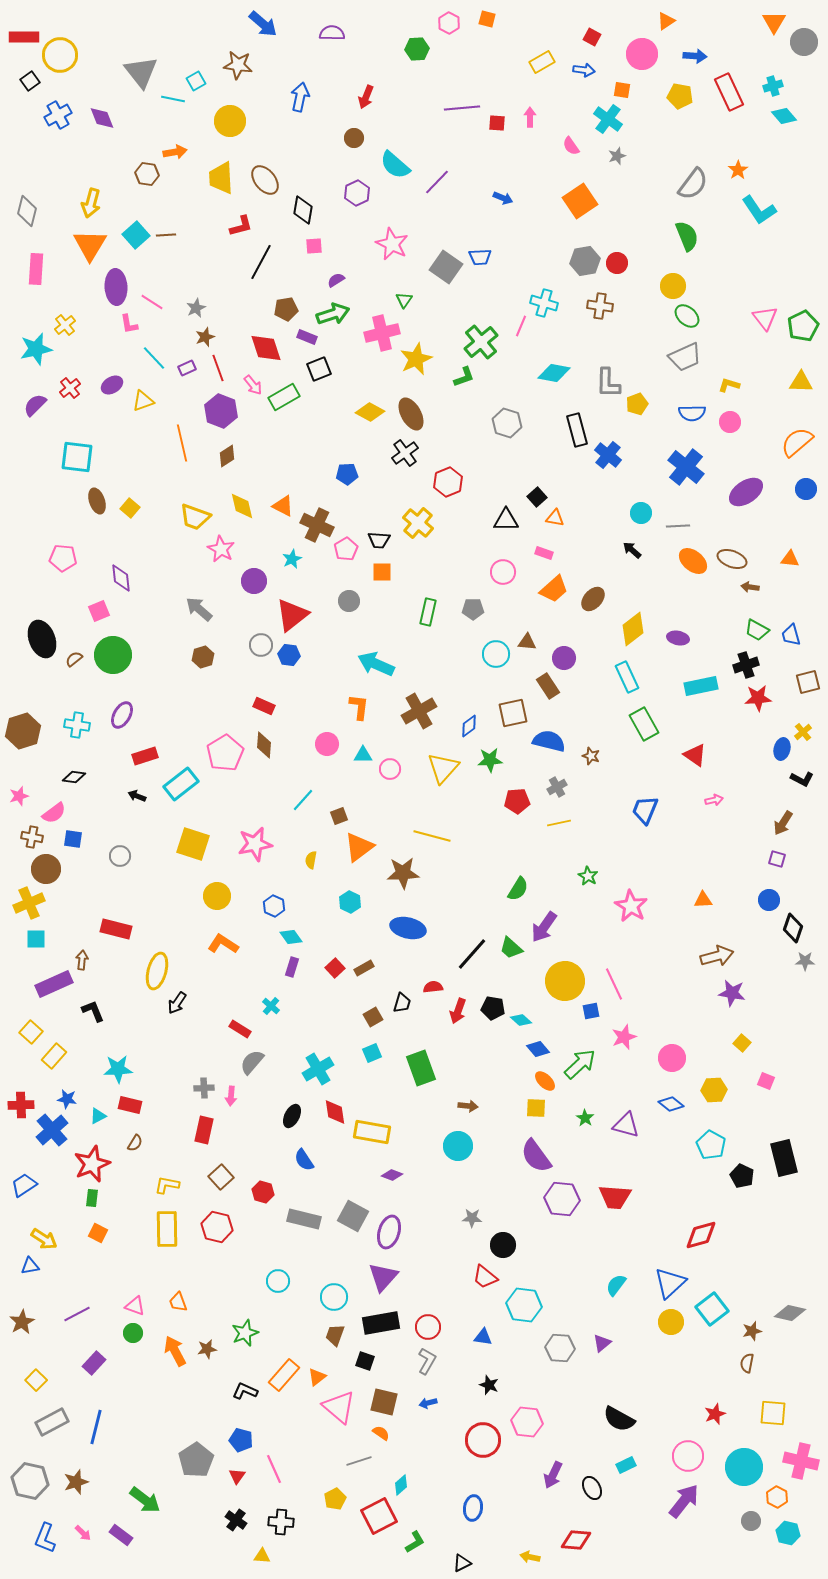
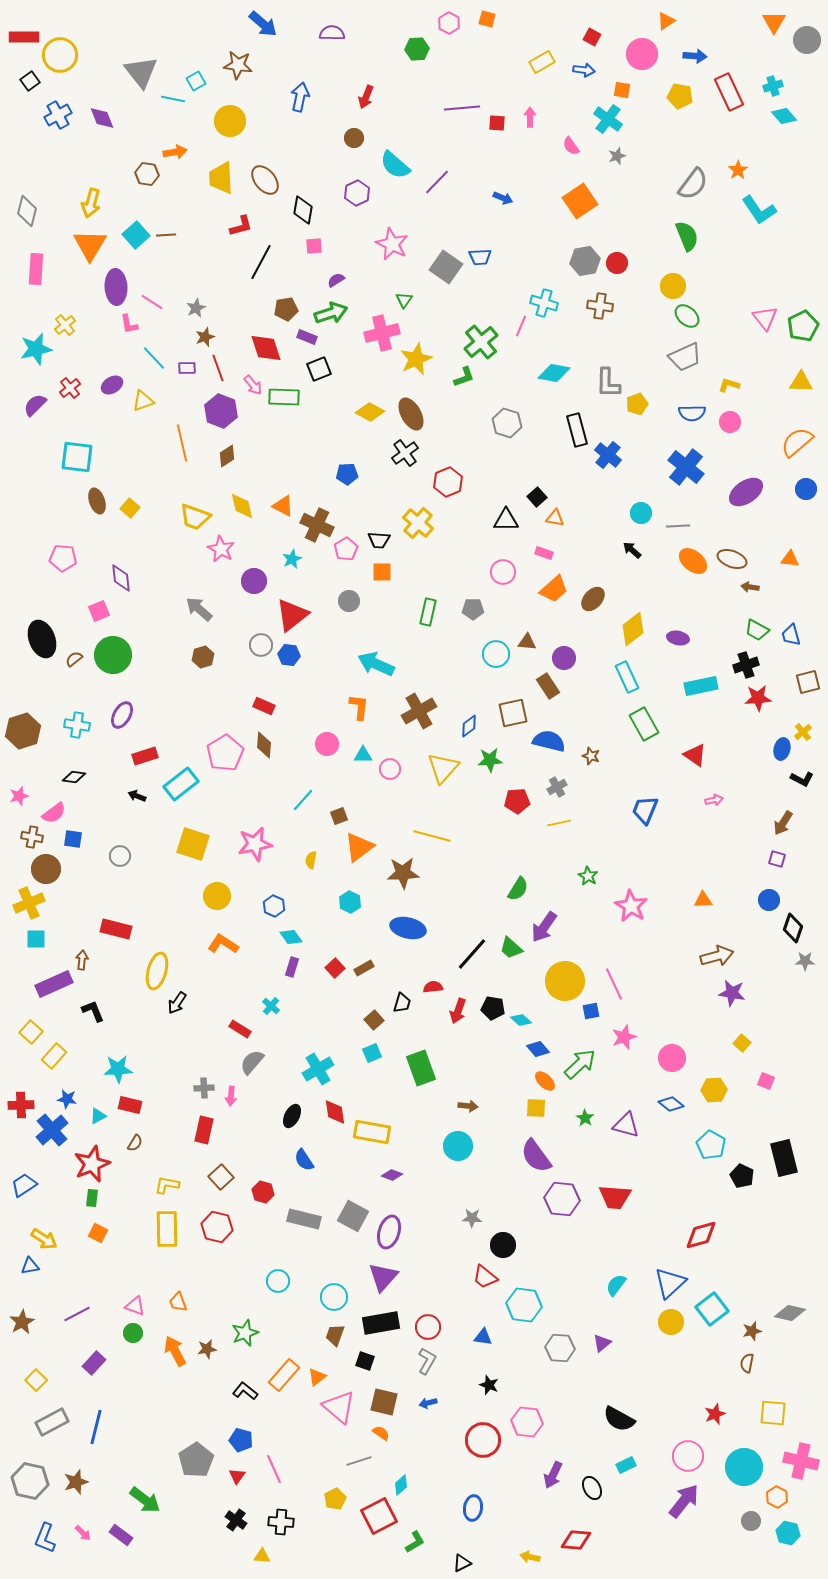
gray circle at (804, 42): moved 3 px right, 2 px up
green arrow at (333, 314): moved 2 px left, 1 px up
purple rectangle at (187, 368): rotated 24 degrees clockwise
green rectangle at (284, 397): rotated 32 degrees clockwise
brown square at (373, 1017): moved 1 px right, 3 px down; rotated 12 degrees counterclockwise
black L-shape at (245, 1391): rotated 15 degrees clockwise
